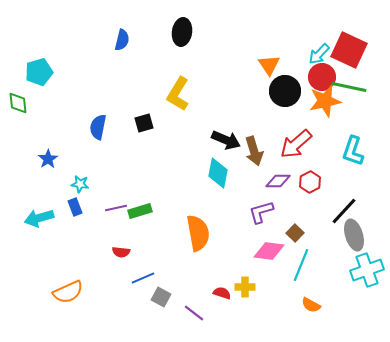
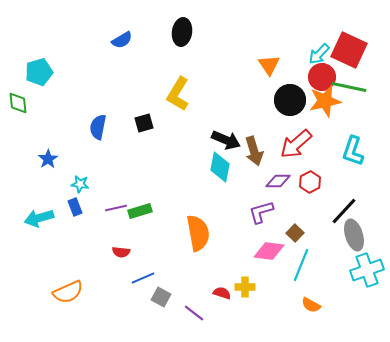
blue semicircle at (122, 40): rotated 45 degrees clockwise
black circle at (285, 91): moved 5 px right, 9 px down
cyan diamond at (218, 173): moved 2 px right, 6 px up
